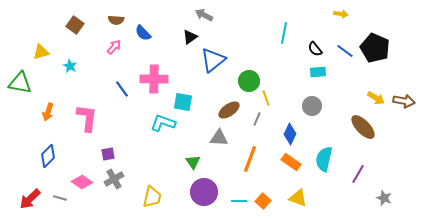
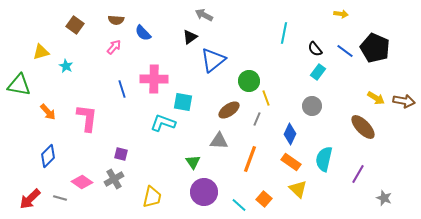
cyan star at (70, 66): moved 4 px left
cyan rectangle at (318, 72): rotated 49 degrees counterclockwise
green triangle at (20, 83): moved 1 px left, 2 px down
blue line at (122, 89): rotated 18 degrees clockwise
orange arrow at (48, 112): rotated 60 degrees counterclockwise
gray triangle at (219, 138): moved 3 px down
purple square at (108, 154): moved 13 px right; rotated 24 degrees clockwise
yellow triangle at (298, 198): moved 9 px up; rotated 24 degrees clockwise
cyan line at (239, 201): moved 4 px down; rotated 42 degrees clockwise
orange square at (263, 201): moved 1 px right, 2 px up
